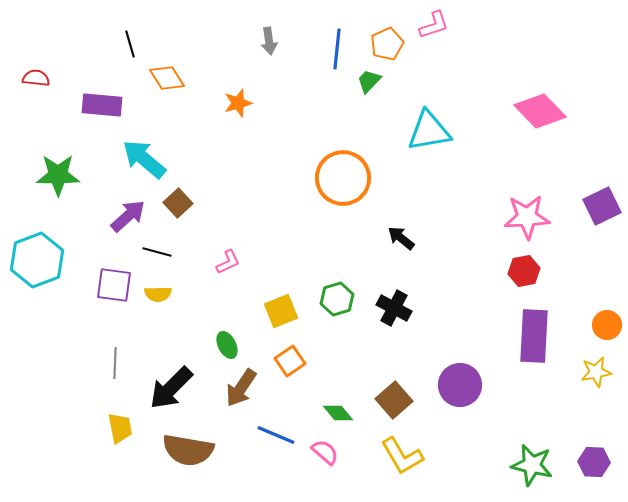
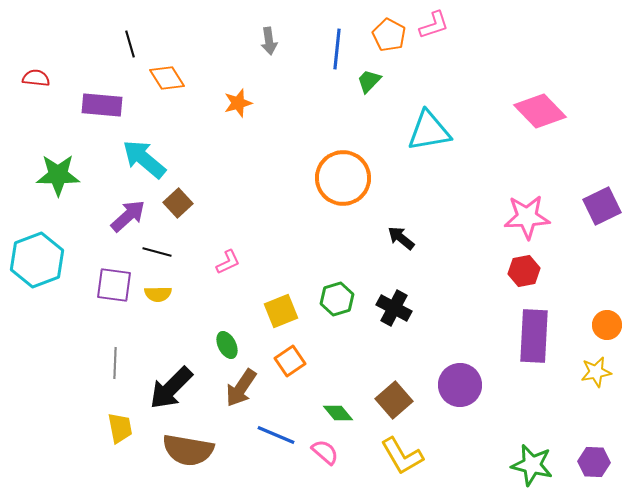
orange pentagon at (387, 44): moved 2 px right, 9 px up; rotated 20 degrees counterclockwise
